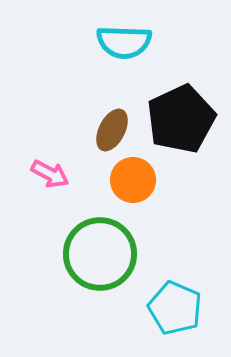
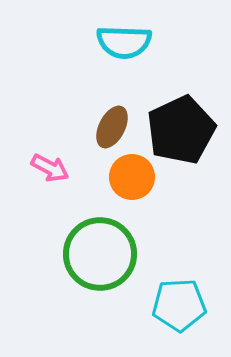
black pentagon: moved 11 px down
brown ellipse: moved 3 px up
pink arrow: moved 6 px up
orange circle: moved 1 px left, 3 px up
cyan pentagon: moved 4 px right, 3 px up; rotated 26 degrees counterclockwise
